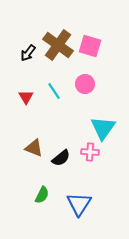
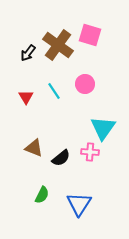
pink square: moved 11 px up
